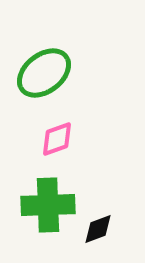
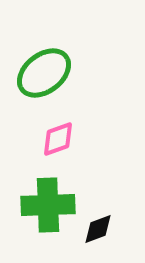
pink diamond: moved 1 px right
